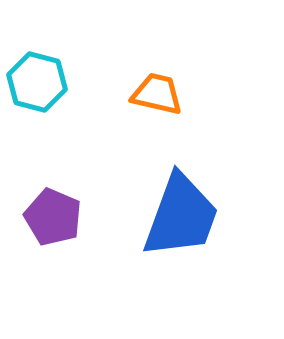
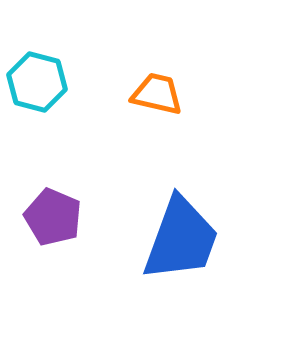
blue trapezoid: moved 23 px down
